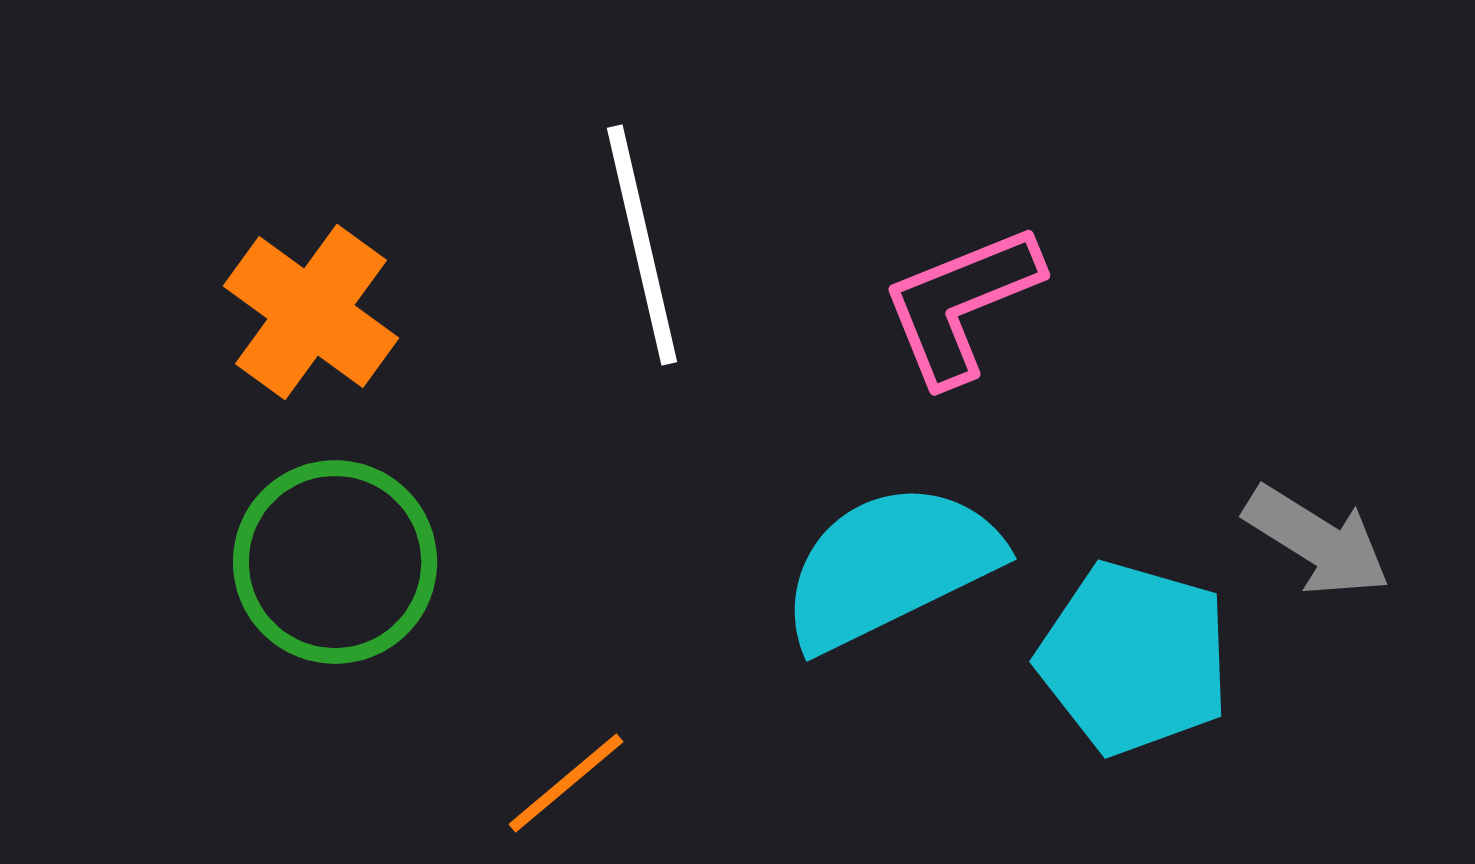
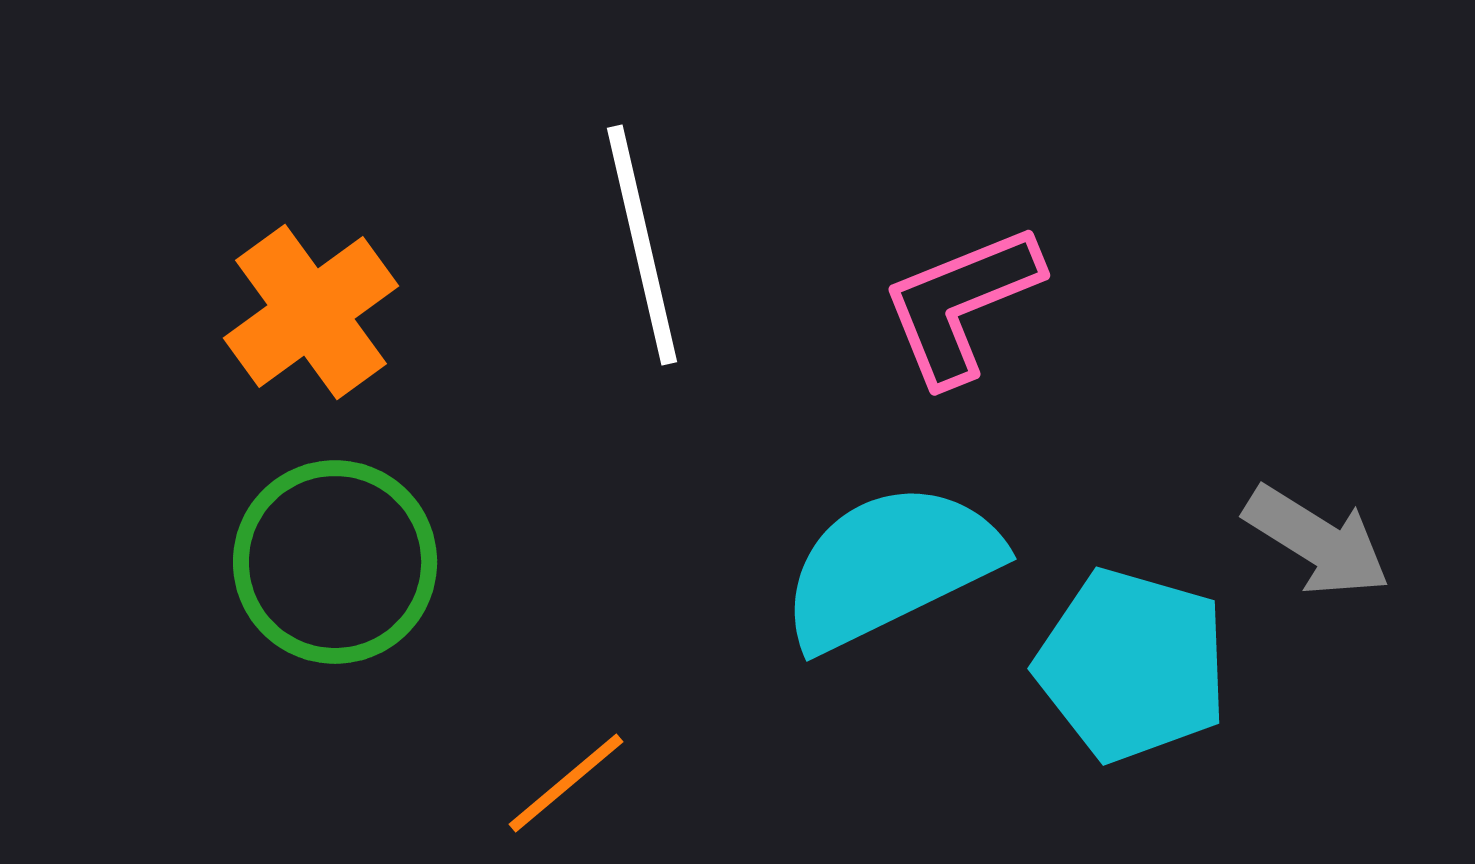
orange cross: rotated 18 degrees clockwise
cyan pentagon: moved 2 px left, 7 px down
